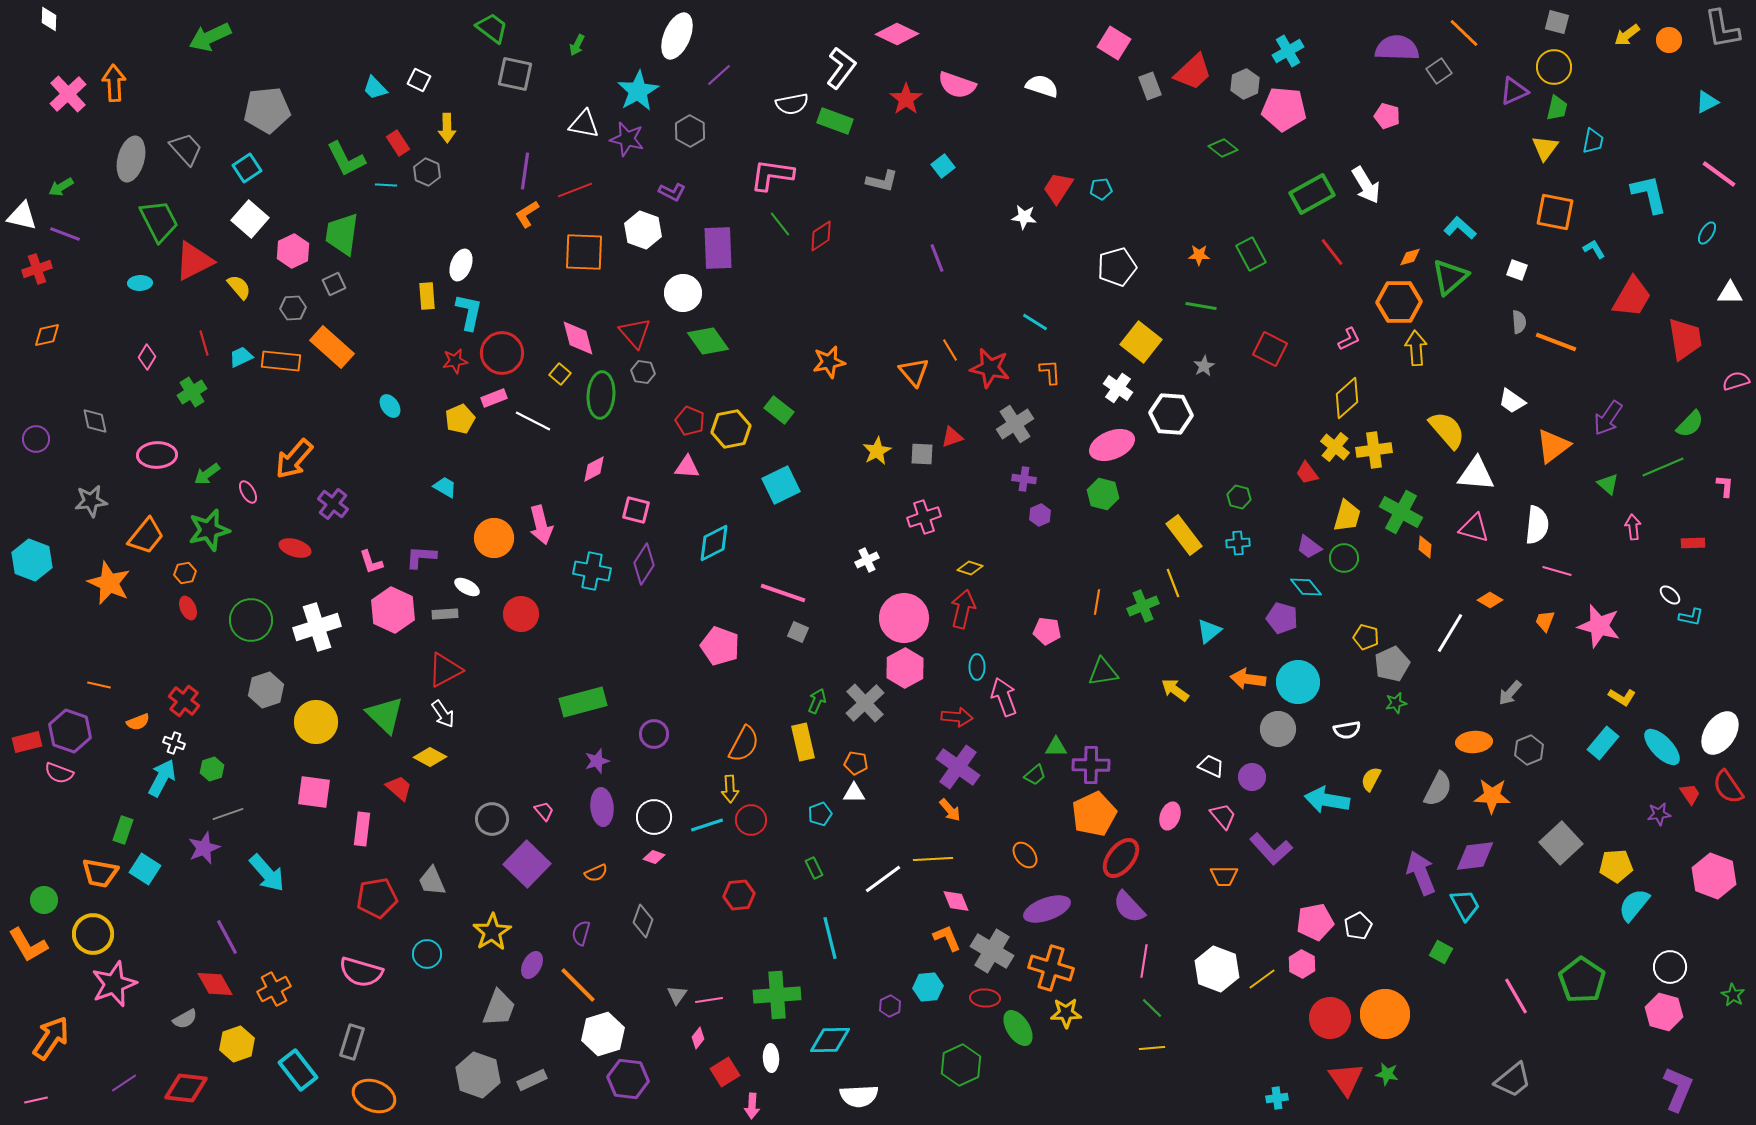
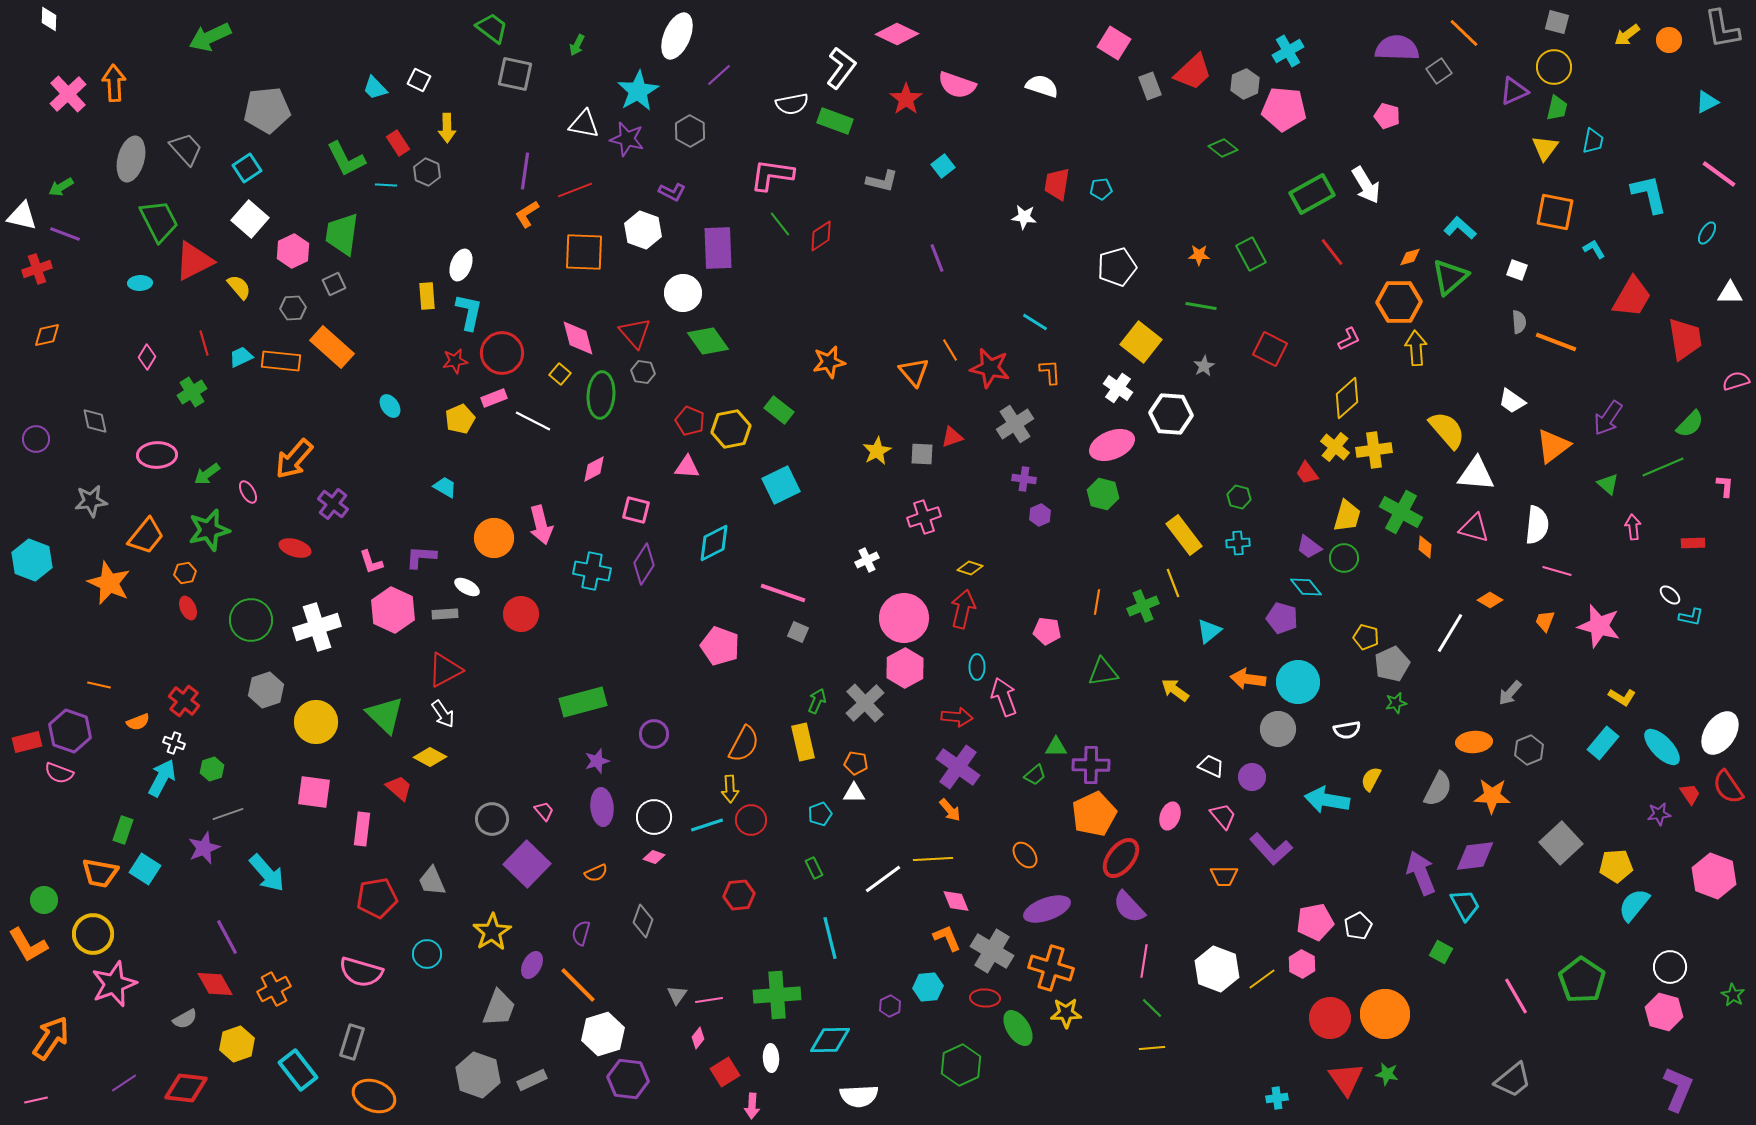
red trapezoid at (1058, 188): moved 1 px left, 4 px up; rotated 24 degrees counterclockwise
